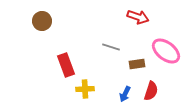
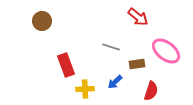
red arrow: rotated 20 degrees clockwise
blue arrow: moved 10 px left, 12 px up; rotated 21 degrees clockwise
